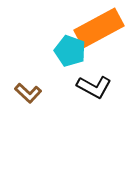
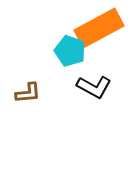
brown L-shape: rotated 48 degrees counterclockwise
